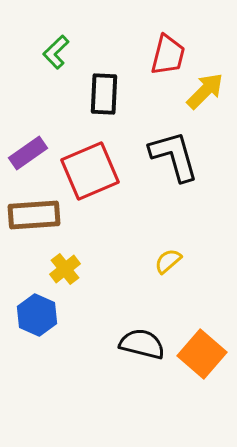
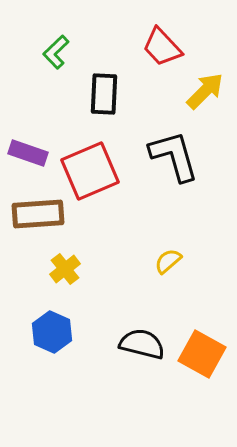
red trapezoid: moved 6 px left, 8 px up; rotated 123 degrees clockwise
purple rectangle: rotated 54 degrees clockwise
brown rectangle: moved 4 px right, 1 px up
blue hexagon: moved 15 px right, 17 px down
orange square: rotated 12 degrees counterclockwise
